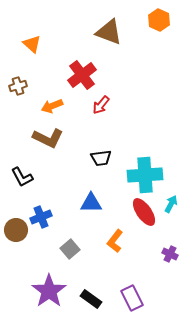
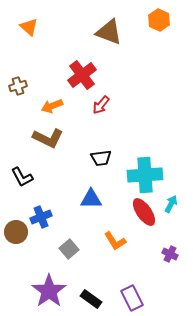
orange triangle: moved 3 px left, 17 px up
blue triangle: moved 4 px up
brown circle: moved 2 px down
orange L-shape: rotated 70 degrees counterclockwise
gray square: moved 1 px left
